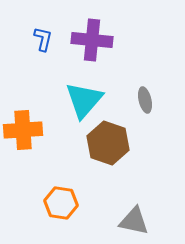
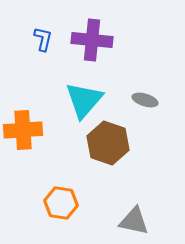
gray ellipse: rotated 60 degrees counterclockwise
